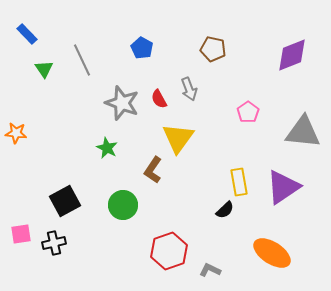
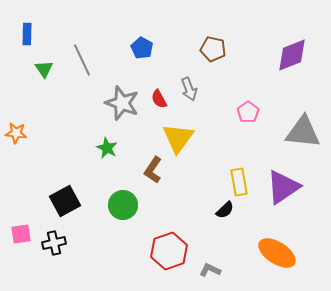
blue rectangle: rotated 45 degrees clockwise
orange ellipse: moved 5 px right
